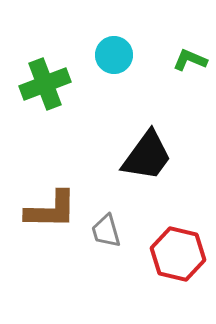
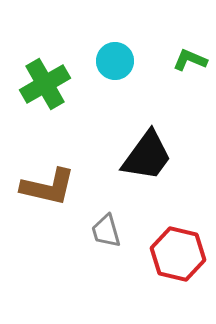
cyan circle: moved 1 px right, 6 px down
green cross: rotated 9 degrees counterclockwise
brown L-shape: moved 3 px left, 23 px up; rotated 12 degrees clockwise
